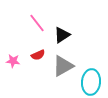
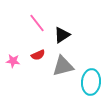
gray triangle: rotated 15 degrees clockwise
